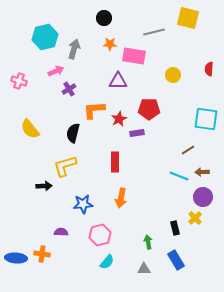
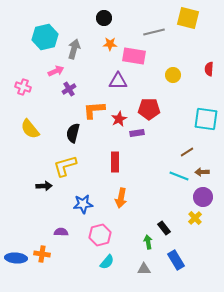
pink cross: moved 4 px right, 6 px down
brown line: moved 1 px left, 2 px down
black rectangle: moved 11 px left; rotated 24 degrees counterclockwise
